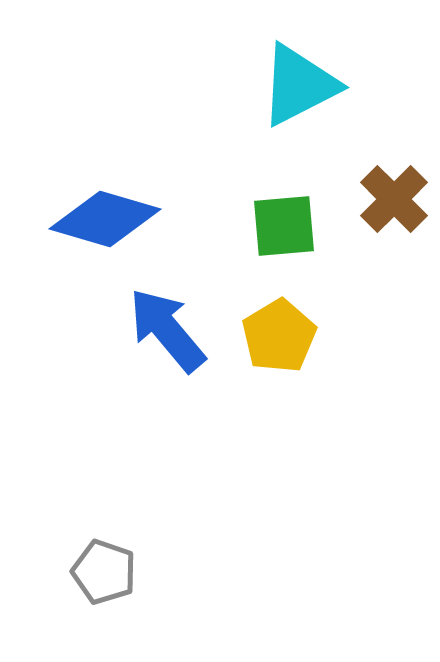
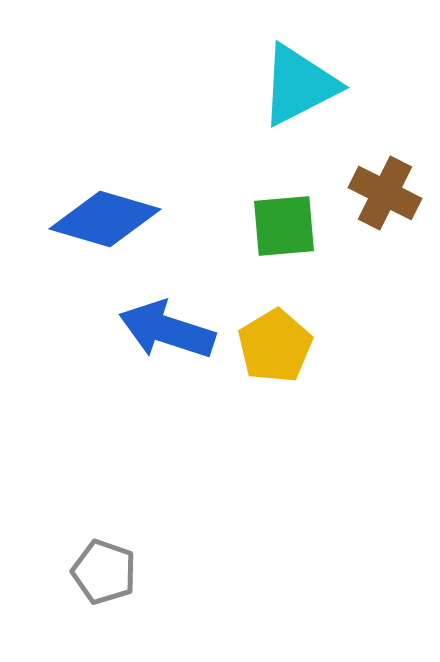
brown cross: moved 9 px left, 6 px up; rotated 18 degrees counterclockwise
blue arrow: rotated 32 degrees counterclockwise
yellow pentagon: moved 4 px left, 10 px down
